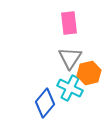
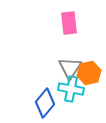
gray triangle: moved 10 px down
cyan cross: moved 1 px right, 1 px down; rotated 15 degrees counterclockwise
